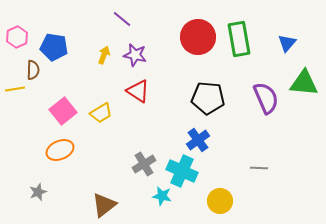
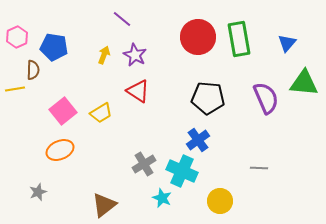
purple star: rotated 15 degrees clockwise
cyan star: moved 2 px down; rotated 12 degrees clockwise
